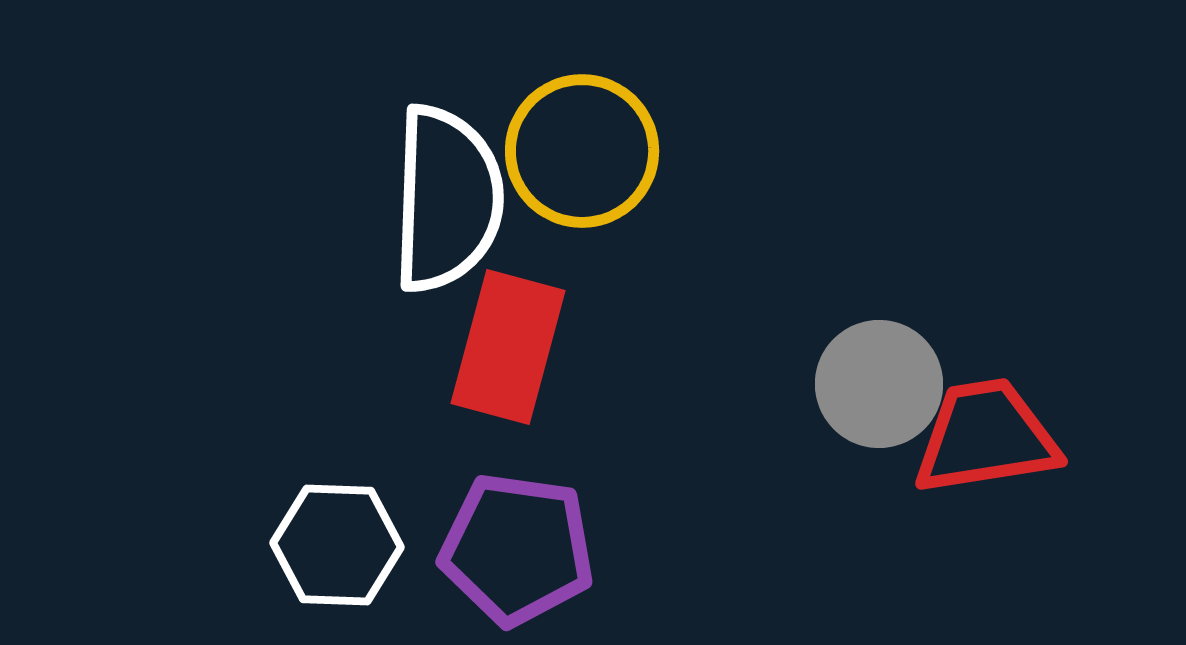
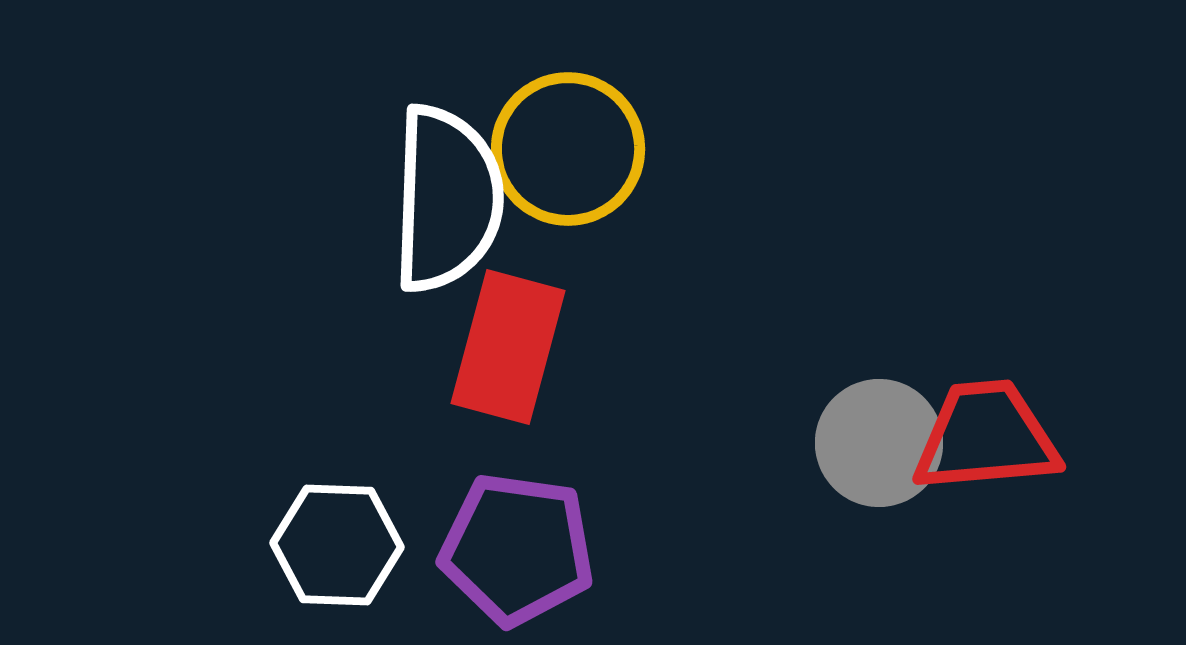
yellow circle: moved 14 px left, 2 px up
gray circle: moved 59 px down
red trapezoid: rotated 4 degrees clockwise
